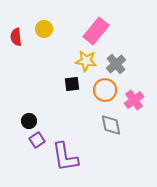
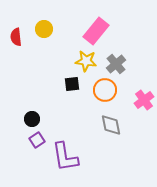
pink cross: moved 10 px right
black circle: moved 3 px right, 2 px up
